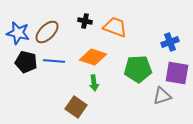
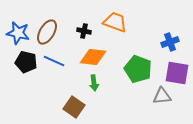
black cross: moved 1 px left, 10 px down
orange trapezoid: moved 5 px up
brown ellipse: rotated 15 degrees counterclockwise
orange diamond: rotated 12 degrees counterclockwise
blue line: rotated 20 degrees clockwise
green pentagon: rotated 24 degrees clockwise
gray triangle: rotated 12 degrees clockwise
brown square: moved 2 px left
